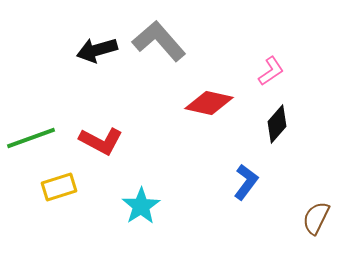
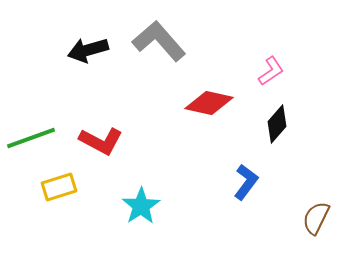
black arrow: moved 9 px left
